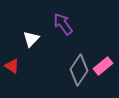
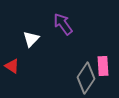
pink rectangle: rotated 54 degrees counterclockwise
gray diamond: moved 7 px right, 8 px down
